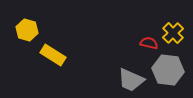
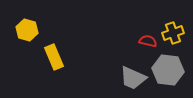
yellow cross: rotated 25 degrees clockwise
red semicircle: moved 1 px left, 2 px up
yellow rectangle: moved 1 px right, 2 px down; rotated 35 degrees clockwise
gray trapezoid: moved 2 px right, 2 px up
